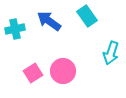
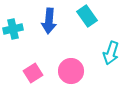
blue arrow: rotated 120 degrees counterclockwise
cyan cross: moved 2 px left
pink circle: moved 8 px right
